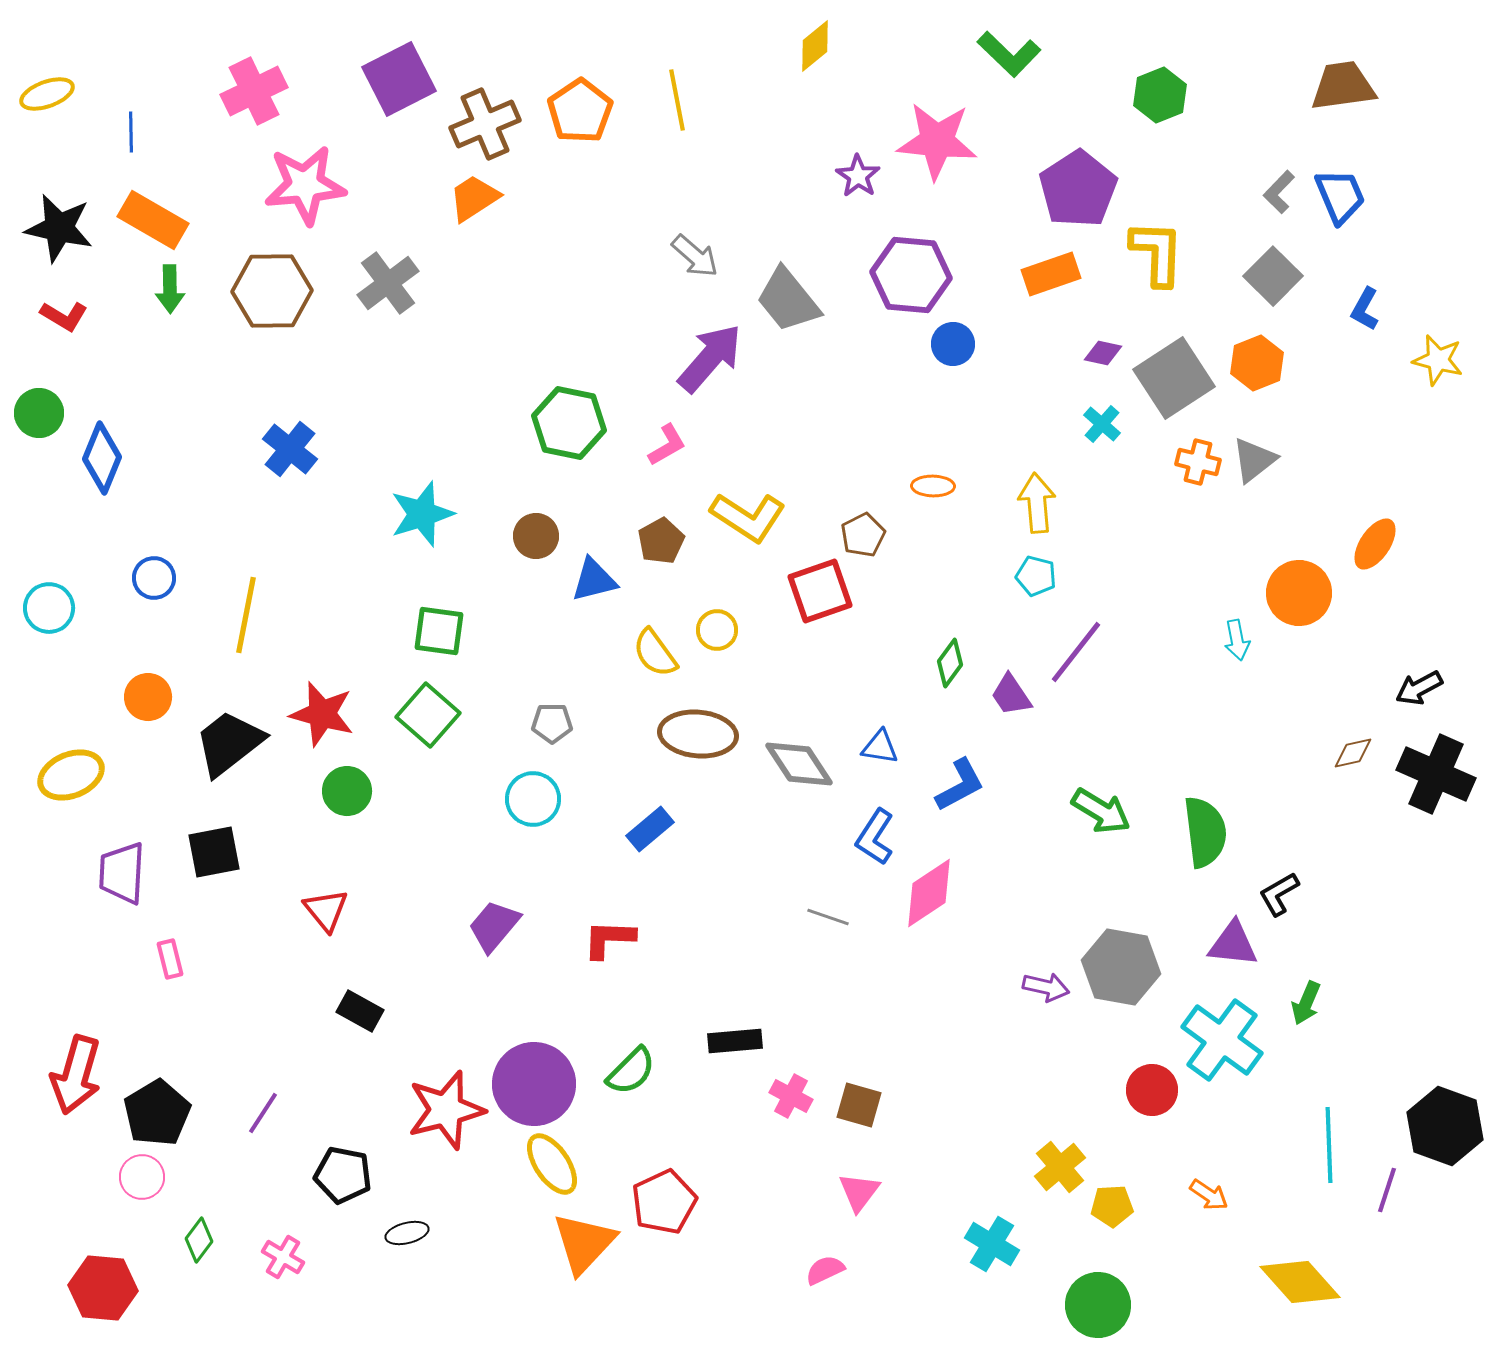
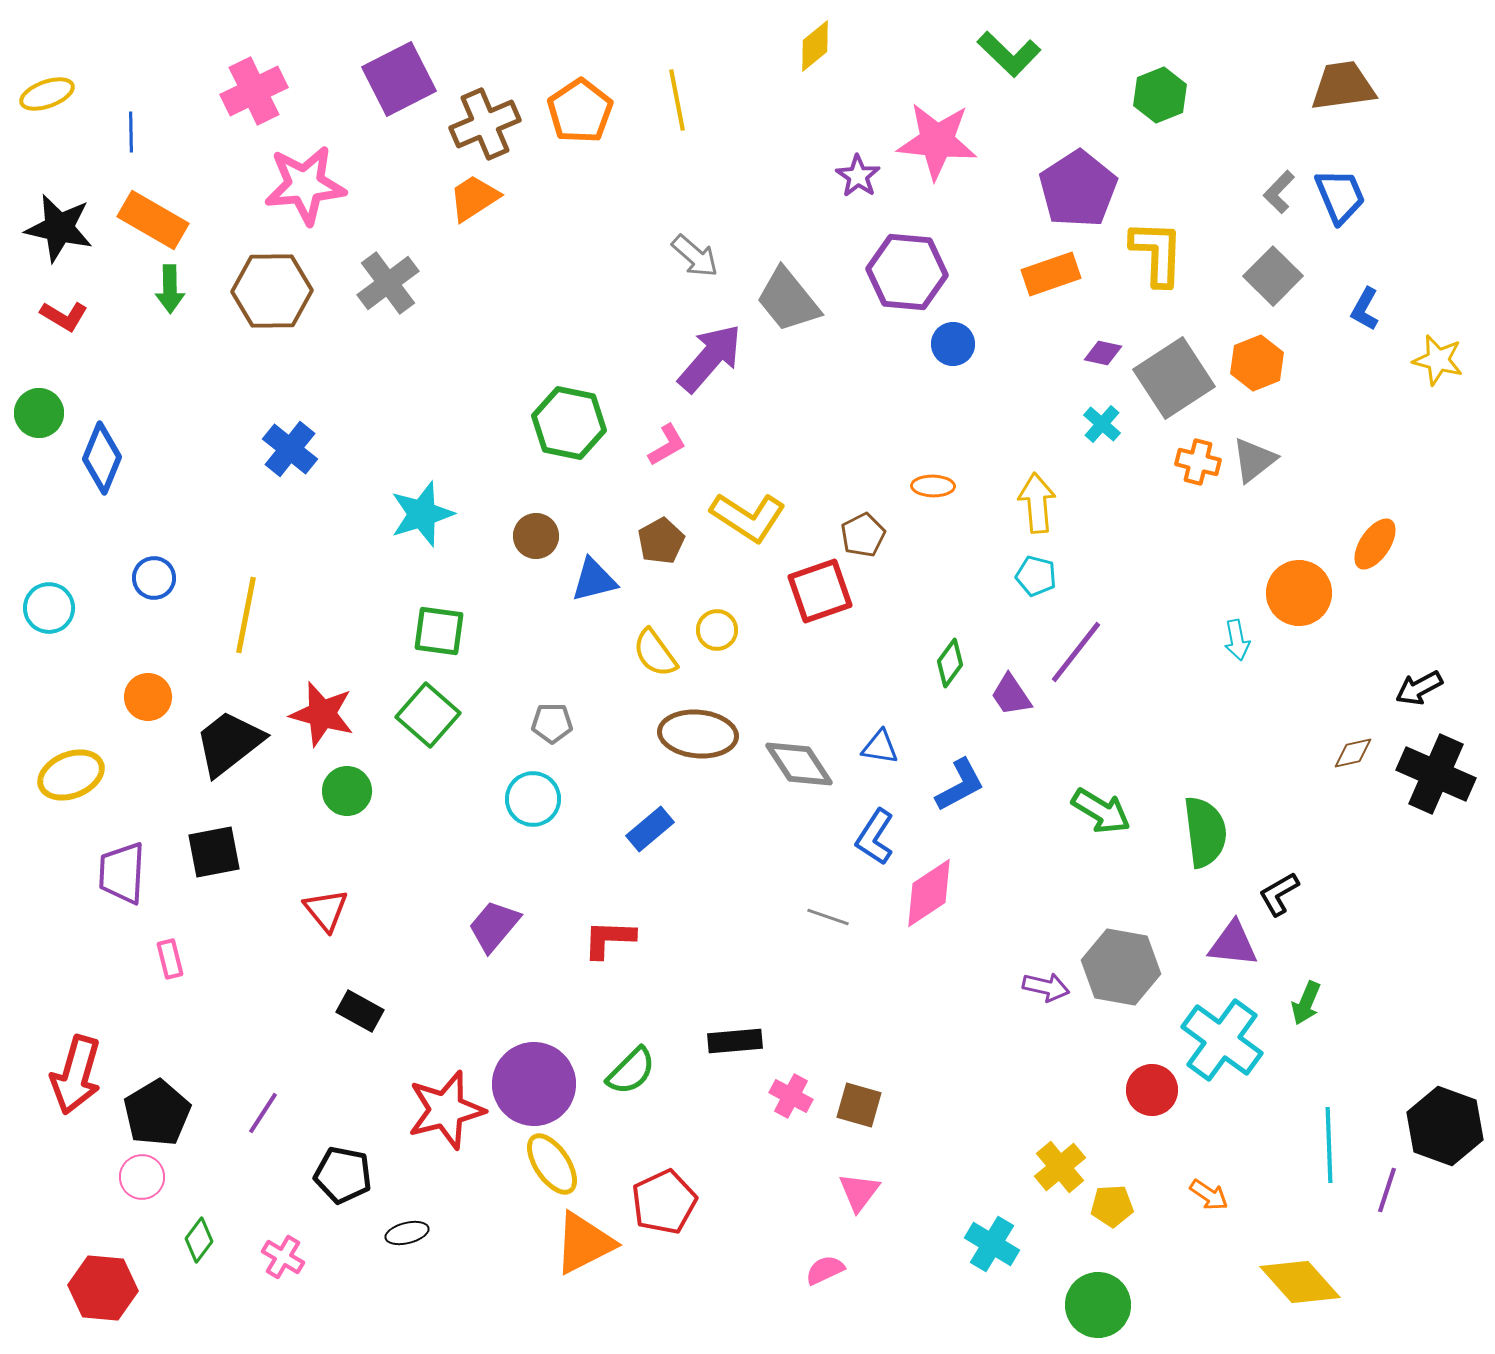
purple hexagon at (911, 275): moved 4 px left, 3 px up
orange triangle at (584, 1243): rotated 20 degrees clockwise
